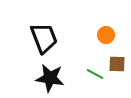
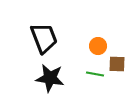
orange circle: moved 8 px left, 11 px down
green line: rotated 18 degrees counterclockwise
